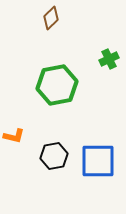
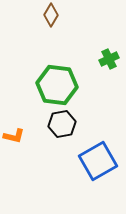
brown diamond: moved 3 px up; rotated 15 degrees counterclockwise
green hexagon: rotated 18 degrees clockwise
black hexagon: moved 8 px right, 32 px up
blue square: rotated 30 degrees counterclockwise
